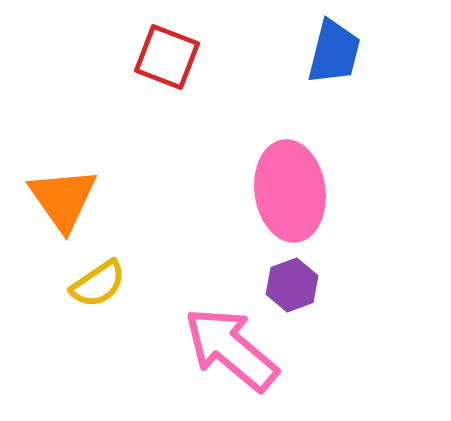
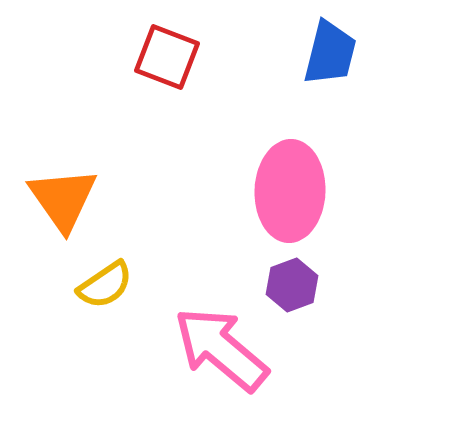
blue trapezoid: moved 4 px left, 1 px down
pink ellipse: rotated 10 degrees clockwise
yellow semicircle: moved 7 px right, 1 px down
pink arrow: moved 10 px left
